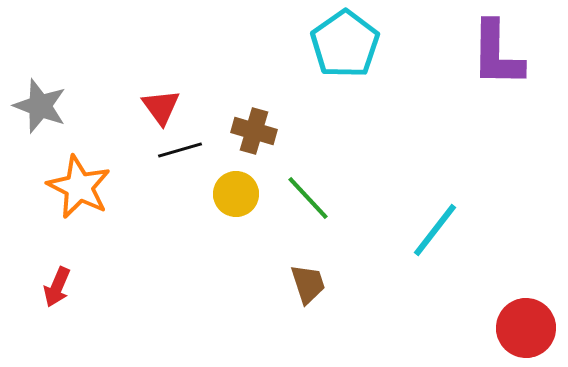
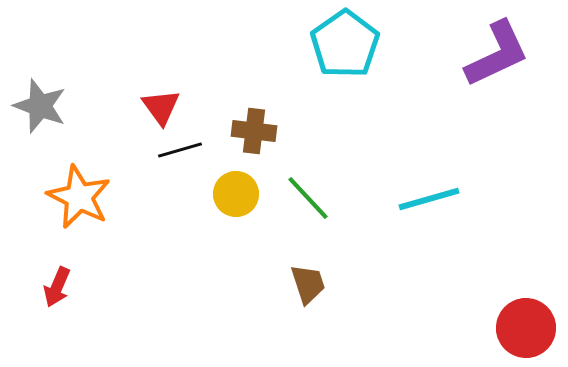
purple L-shape: rotated 116 degrees counterclockwise
brown cross: rotated 9 degrees counterclockwise
orange star: moved 10 px down
cyan line: moved 6 px left, 31 px up; rotated 36 degrees clockwise
